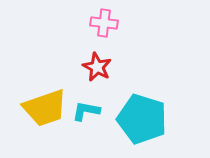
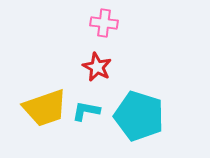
cyan pentagon: moved 3 px left, 3 px up
